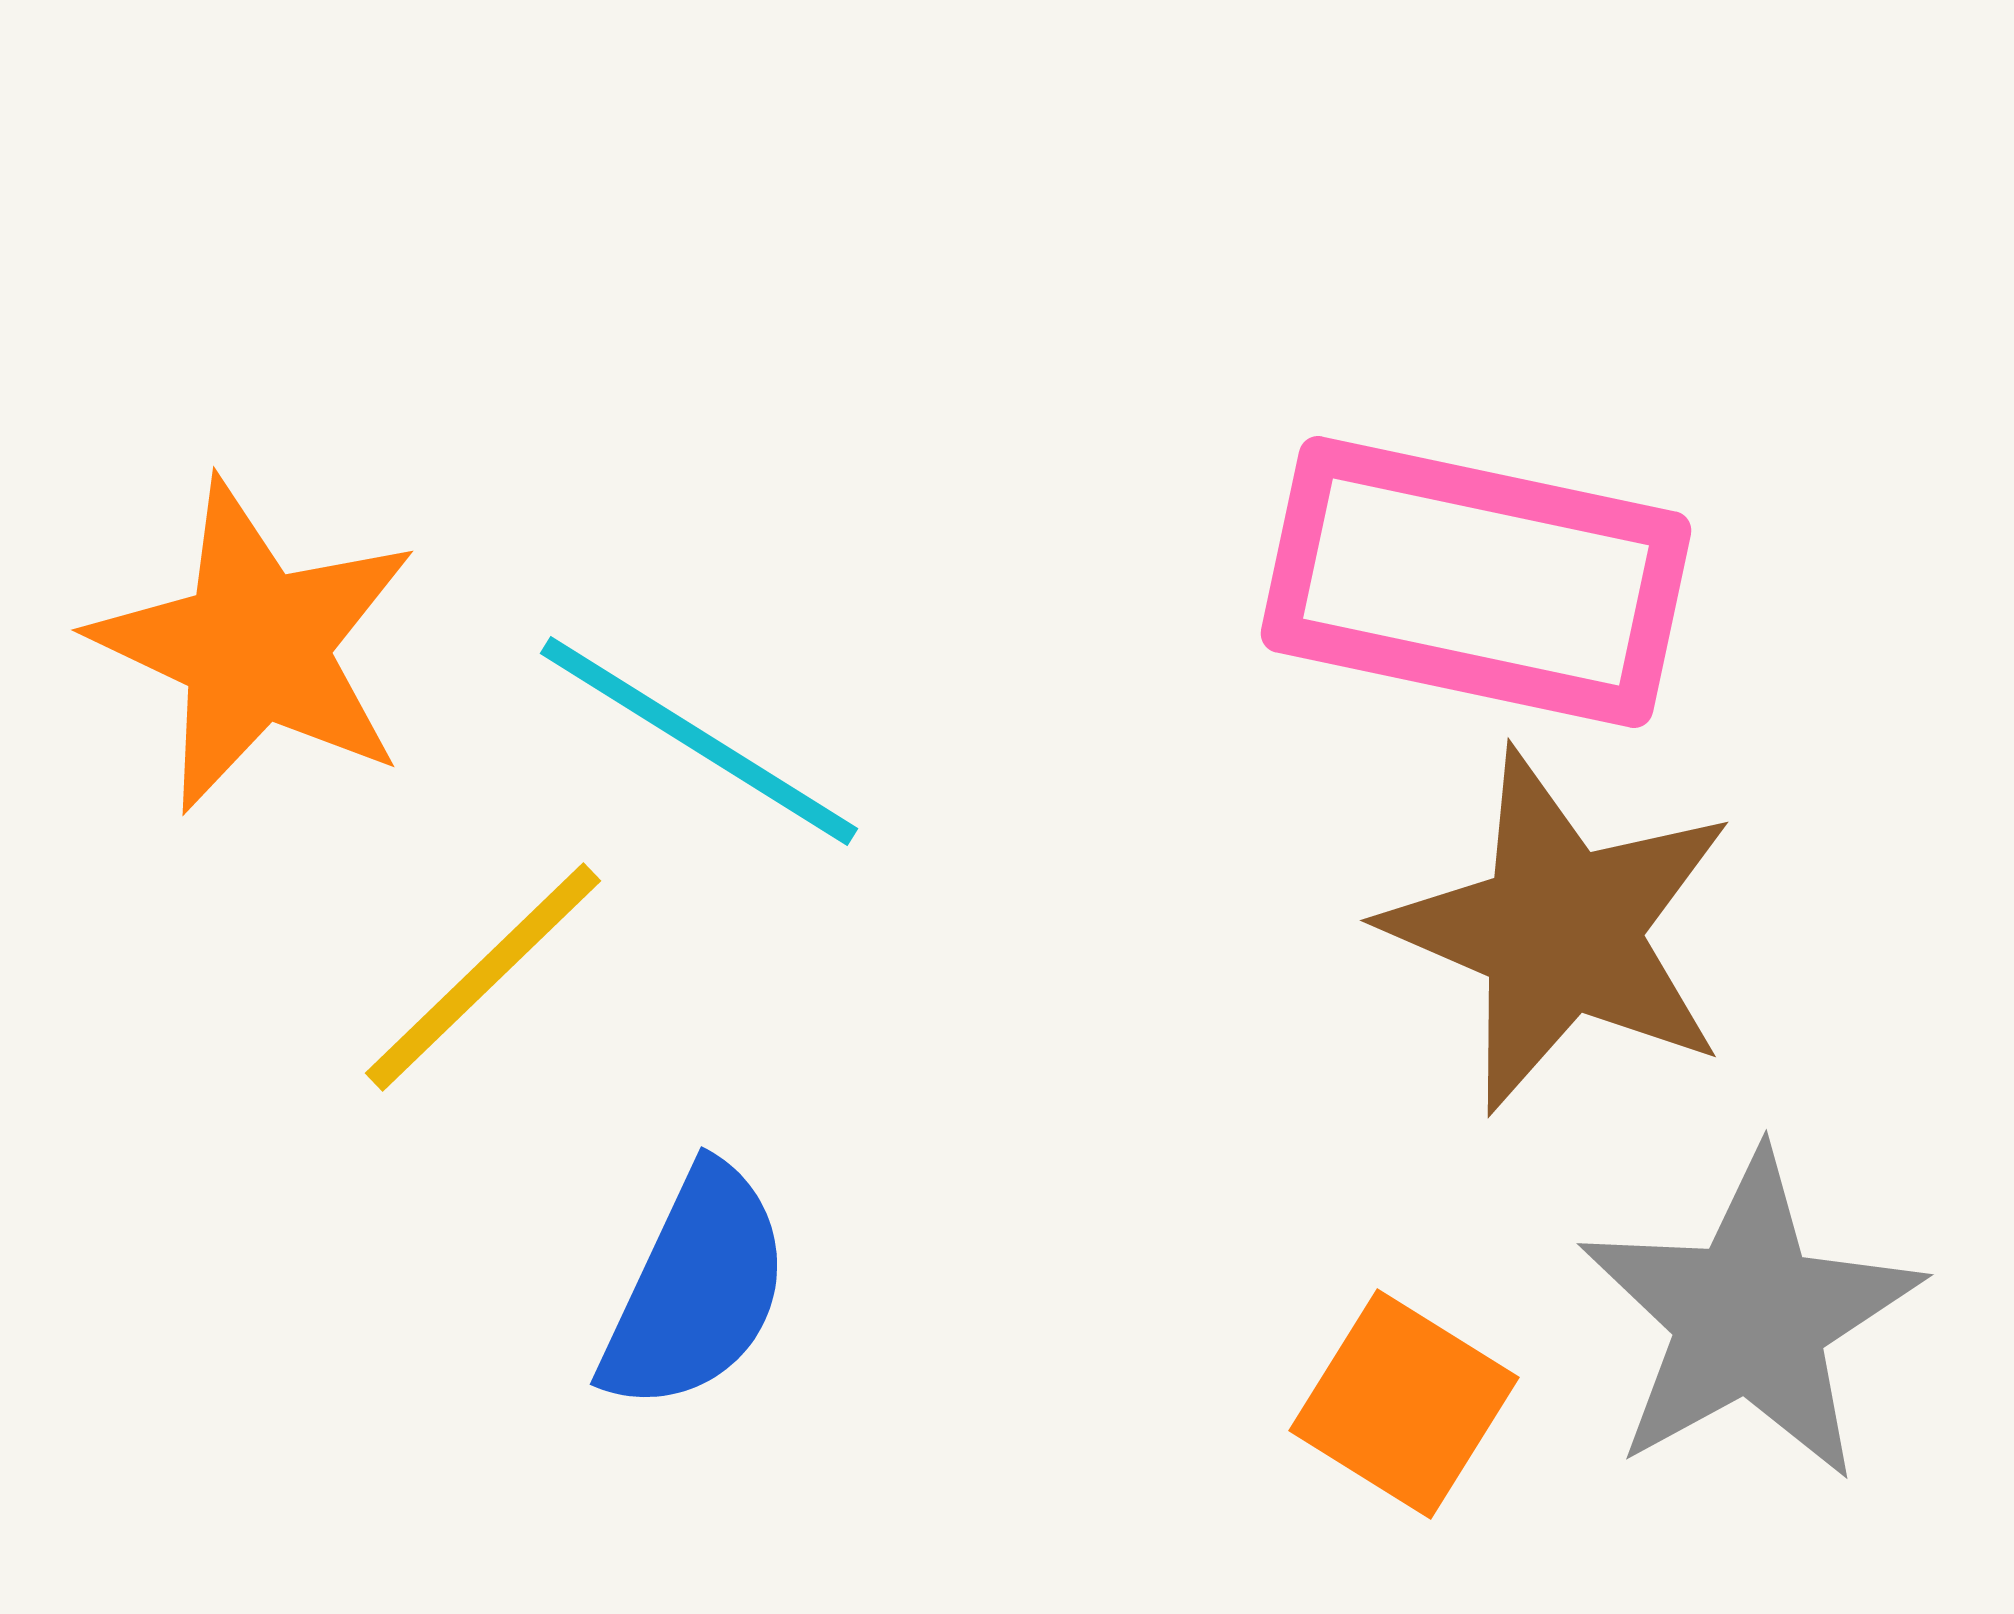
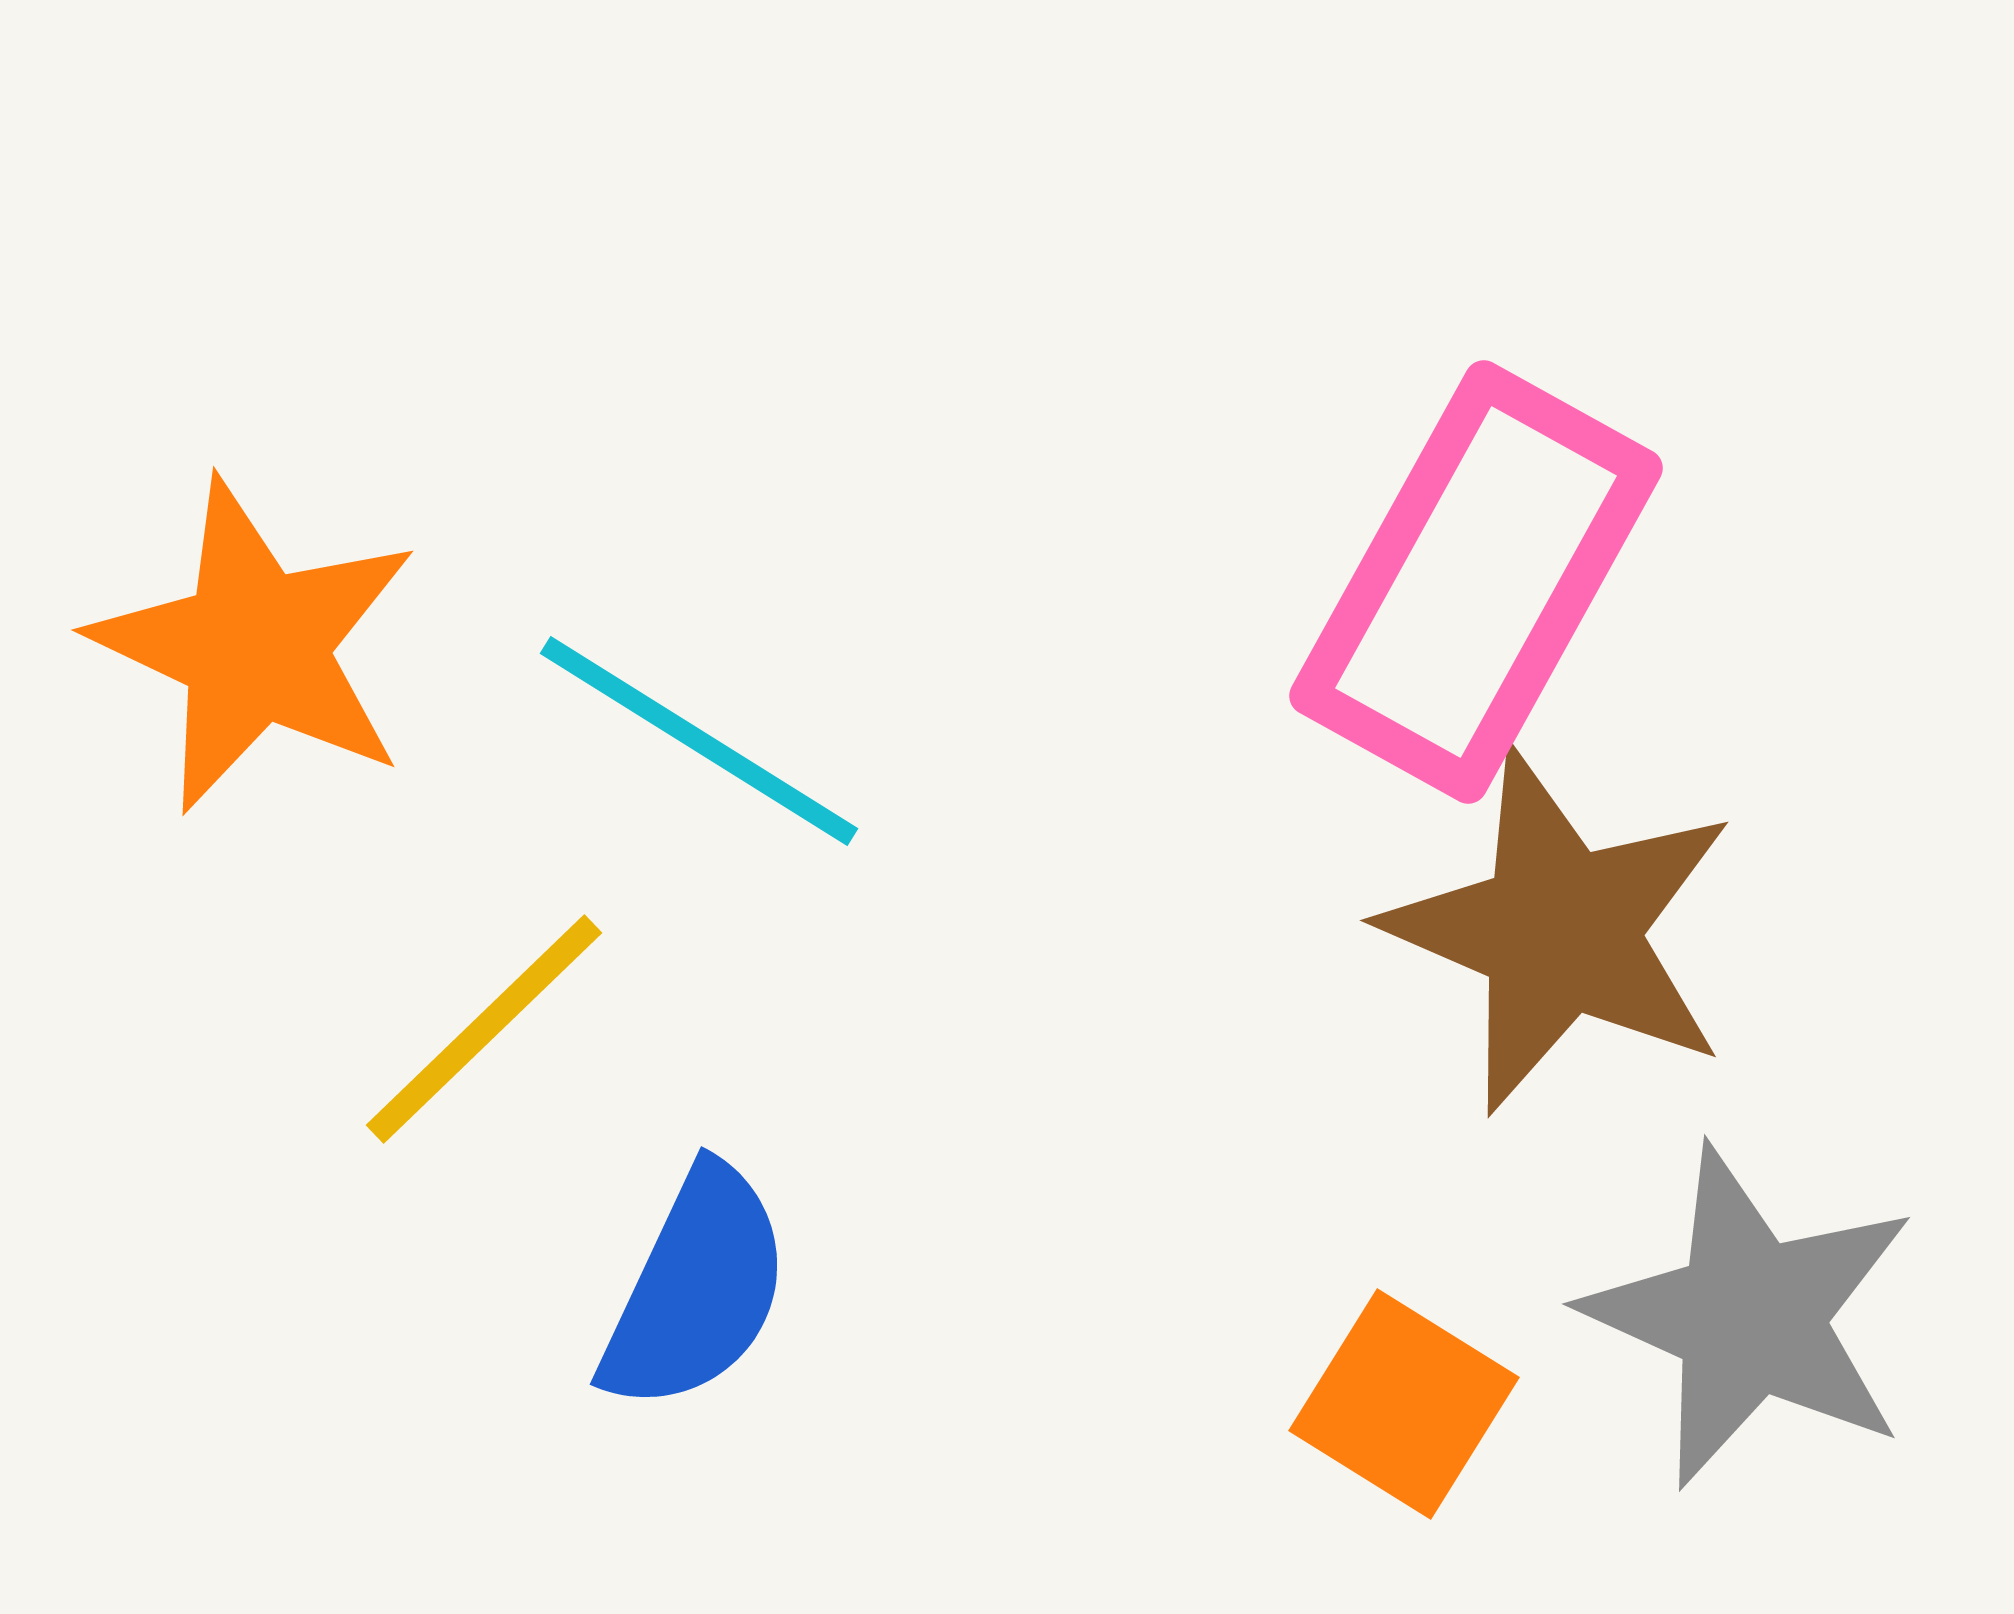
pink rectangle: rotated 73 degrees counterclockwise
yellow line: moved 1 px right, 52 px down
gray star: rotated 19 degrees counterclockwise
